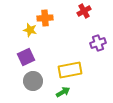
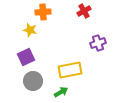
orange cross: moved 2 px left, 6 px up
green arrow: moved 2 px left
